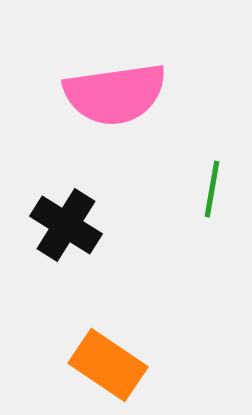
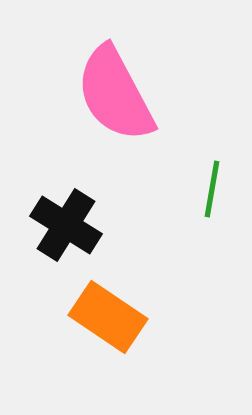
pink semicircle: rotated 70 degrees clockwise
orange rectangle: moved 48 px up
